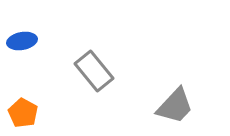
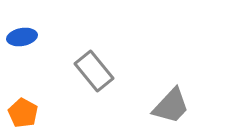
blue ellipse: moved 4 px up
gray trapezoid: moved 4 px left
